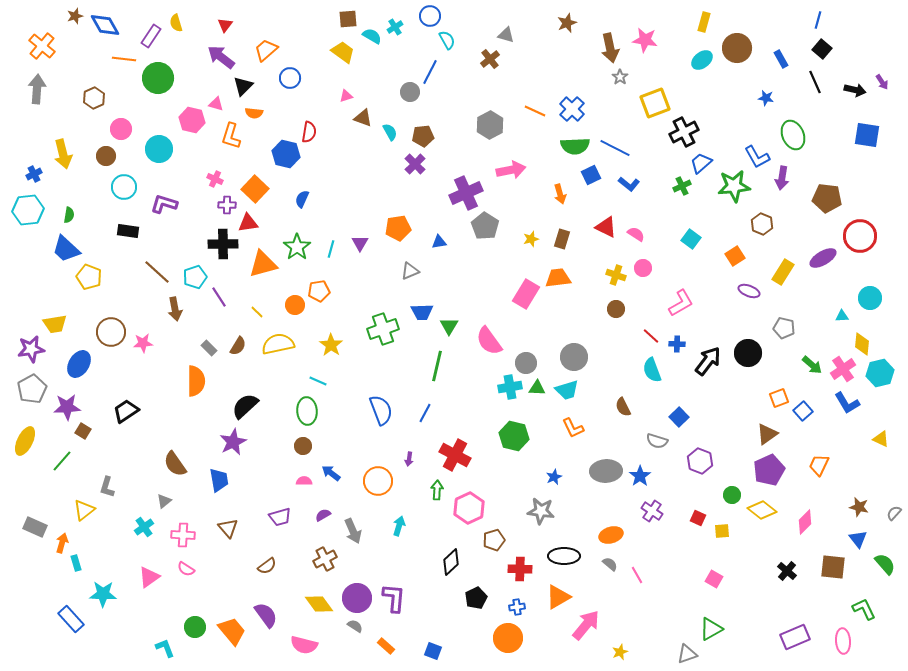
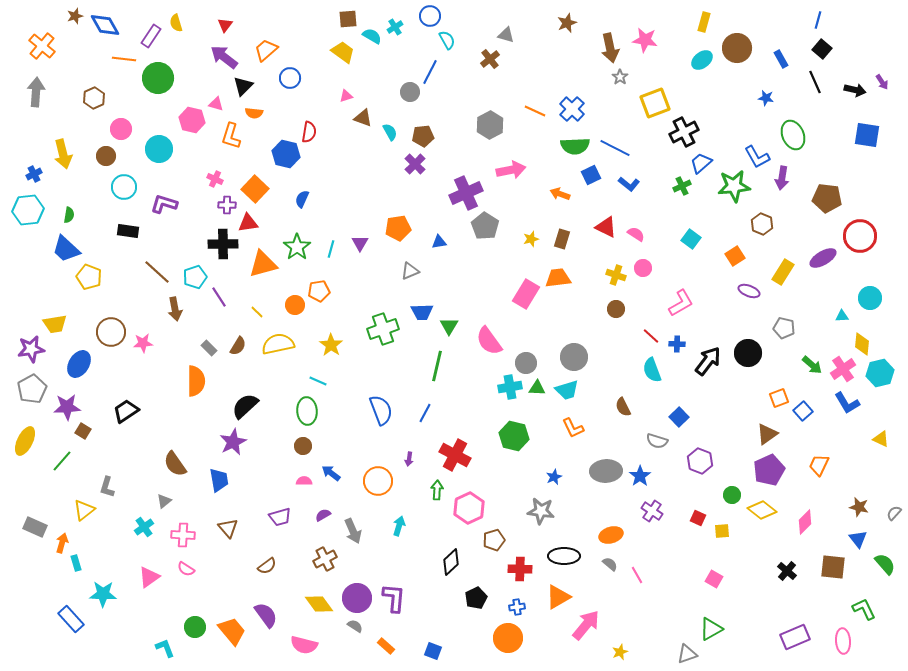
purple arrow at (221, 57): moved 3 px right
gray arrow at (37, 89): moved 1 px left, 3 px down
orange arrow at (560, 194): rotated 126 degrees clockwise
